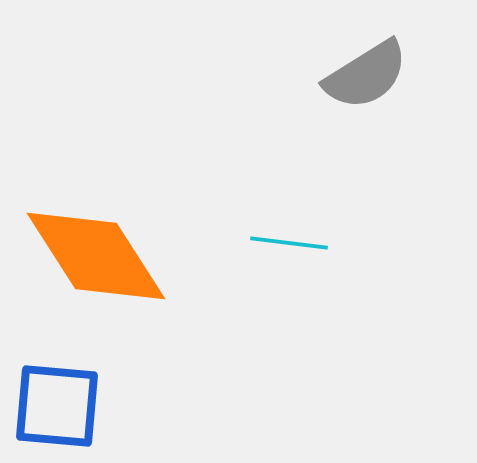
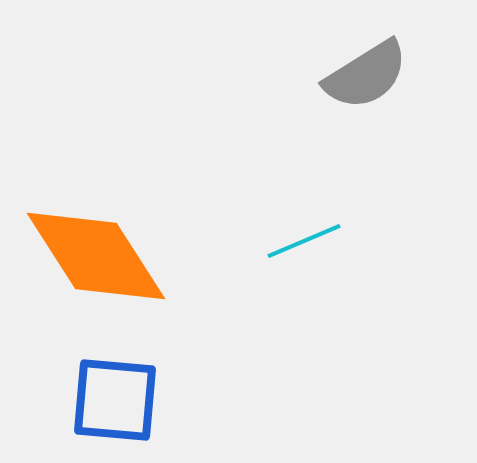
cyan line: moved 15 px right, 2 px up; rotated 30 degrees counterclockwise
blue square: moved 58 px right, 6 px up
